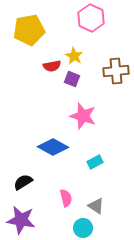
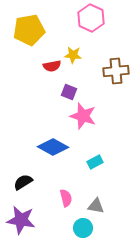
yellow star: moved 1 px left, 1 px up; rotated 24 degrees counterclockwise
purple square: moved 3 px left, 13 px down
gray triangle: rotated 24 degrees counterclockwise
